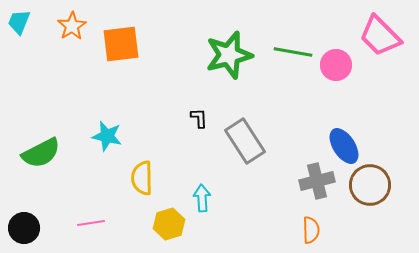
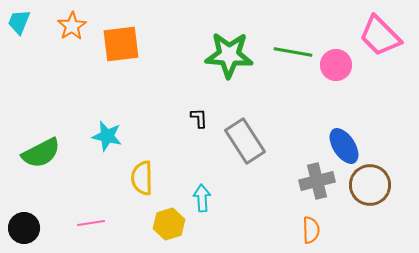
green star: rotated 18 degrees clockwise
